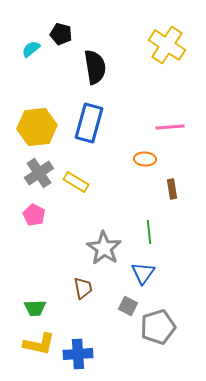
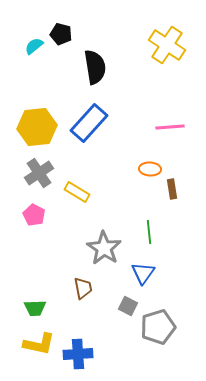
cyan semicircle: moved 3 px right, 3 px up
blue rectangle: rotated 27 degrees clockwise
orange ellipse: moved 5 px right, 10 px down
yellow rectangle: moved 1 px right, 10 px down
